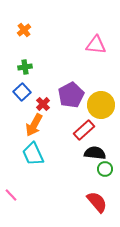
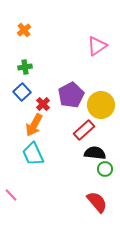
pink triangle: moved 1 px right, 1 px down; rotated 40 degrees counterclockwise
